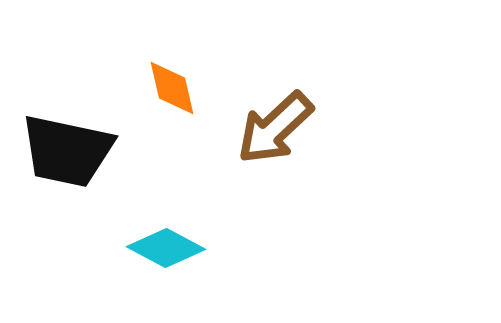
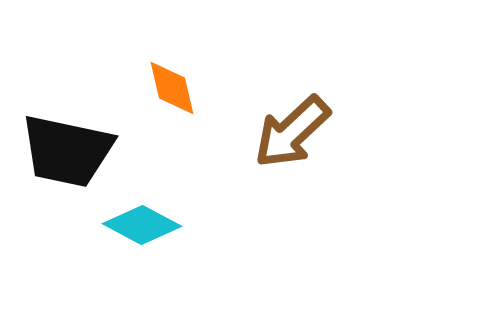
brown arrow: moved 17 px right, 4 px down
cyan diamond: moved 24 px left, 23 px up
